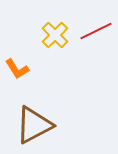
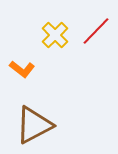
red line: rotated 20 degrees counterclockwise
orange L-shape: moved 5 px right; rotated 20 degrees counterclockwise
